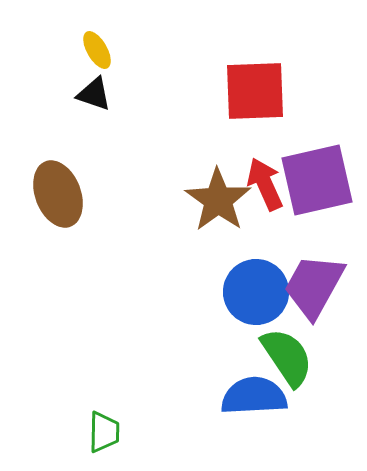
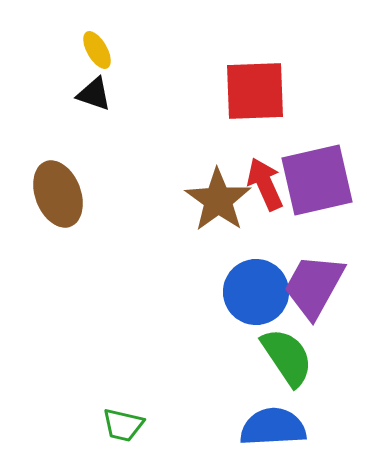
blue semicircle: moved 19 px right, 31 px down
green trapezoid: moved 19 px right, 7 px up; rotated 102 degrees clockwise
